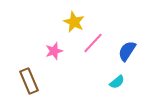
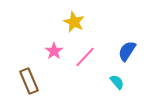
pink line: moved 8 px left, 14 px down
pink star: rotated 18 degrees counterclockwise
cyan semicircle: rotated 91 degrees counterclockwise
